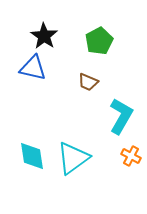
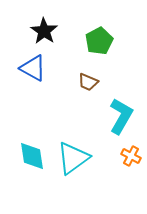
black star: moved 5 px up
blue triangle: rotated 16 degrees clockwise
